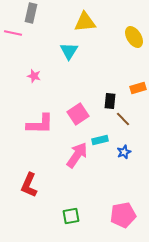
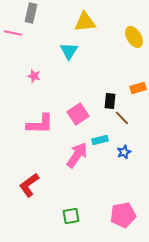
brown line: moved 1 px left, 1 px up
red L-shape: rotated 30 degrees clockwise
